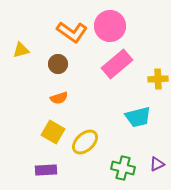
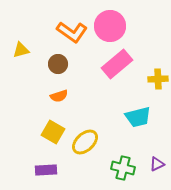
orange semicircle: moved 2 px up
